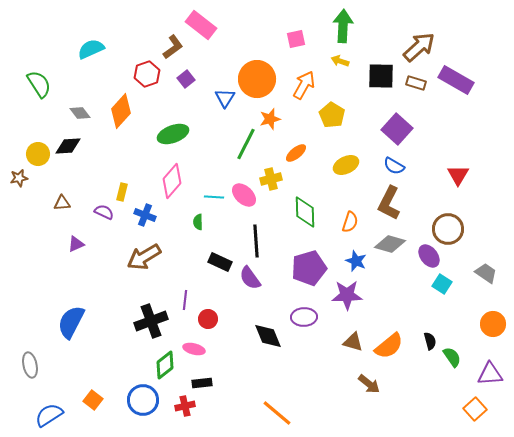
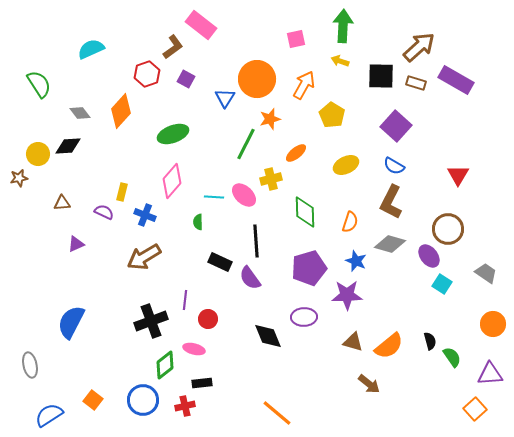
purple square at (186, 79): rotated 24 degrees counterclockwise
purple square at (397, 129): moved 1 px left, 3 px up
brown L-shape at (389, 203): moved 2 px right, 1 px up
